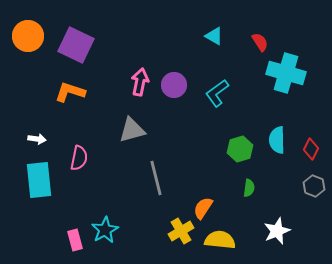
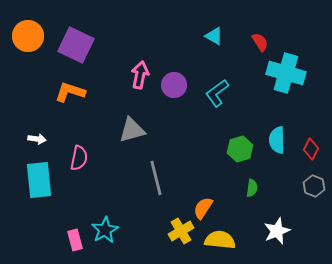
pink arrow: moved 7 px up
green semicircle: moved 3 px right
